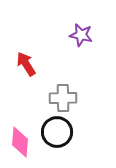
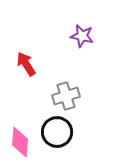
purple star: moved 1 px right, 1 px down
gray cross: moved 3 px right, 2 px up; rotated 16 degrees counterclockwise
